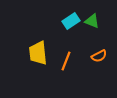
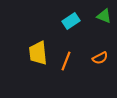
green triangle: moved 12 px right, 5 px up
orange semicircle: moved 1 px right, 2 px down
